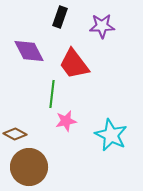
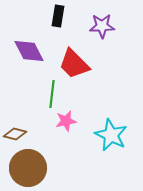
black rectangle: moved 2 px left, 1 px up; rotated 10 degrees counterclockwise
red trapezoid: rotated 8 degrees counterclockwise
brown diamond: rotated 15 degrees counterclockwise
brown circle: moved 1 px left, 1 px down
